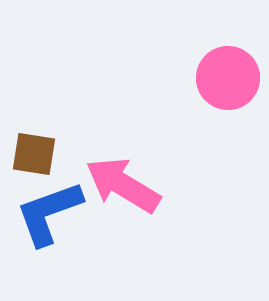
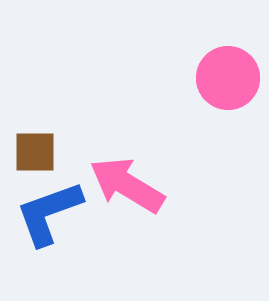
brown square: moved 1 px right, 2 px up; rotated 9 degrees counterclockwise
pink arrow: moved 4 px right
